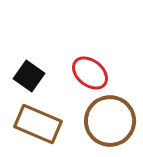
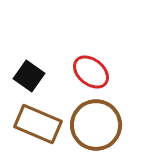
red ellipse: moved 1 px right, 1 px up
brown circle: moved 14 px left, 4 px down
